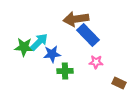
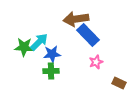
pink star: rotated 24 degrees counterclockwise
green cross: moved 14 px left
